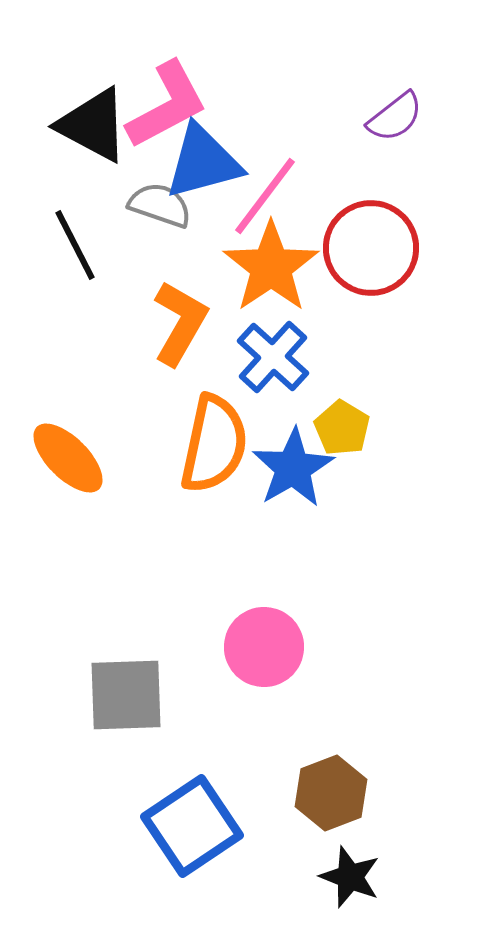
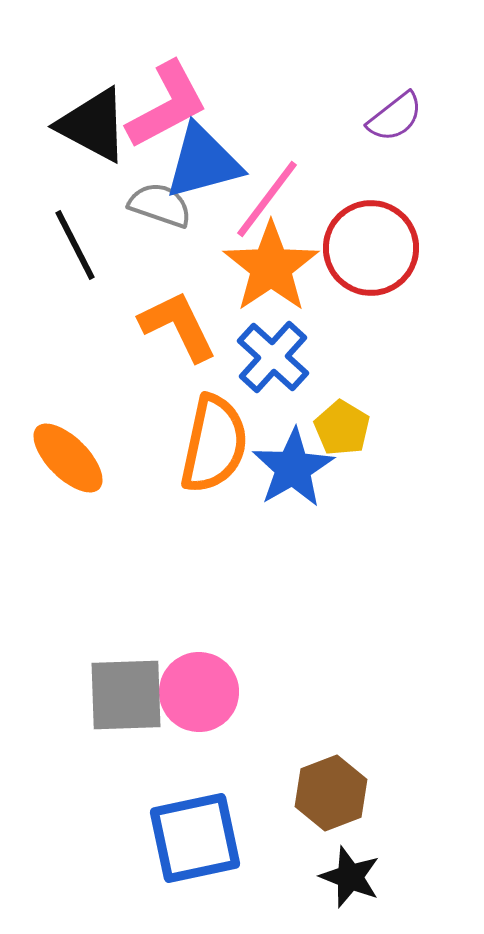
pink line: moved 2 px right, 3 px down
orange L-shape: moved 2 px left, 3 px down; rotated 56 degrees counterclockwise
pink circle: moved 65 px left, 45 px down
blue square: moved 3 px right, 12 px down; rotated 22 degrees clockwise
